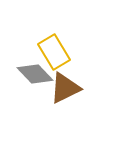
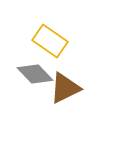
yellow rectangle: moved 4 px left, 11 px up; rotated 24 degrees counterclockwise
